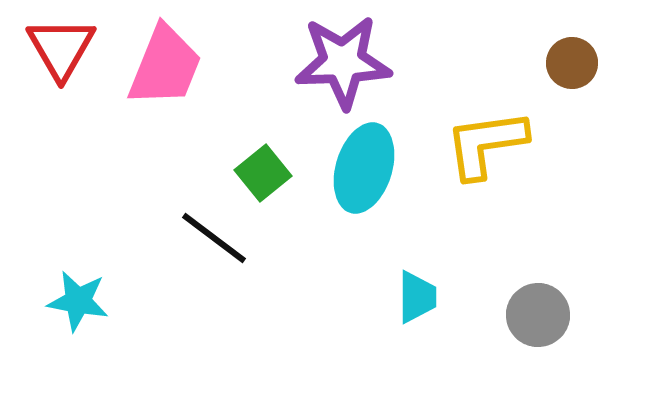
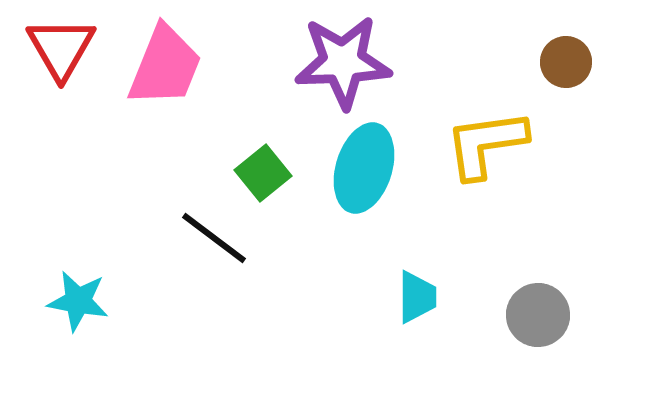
brown circle: moved 6 px left, 1 px up
